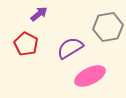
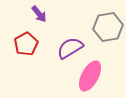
purple arrow: rotated 90 degrees clockwise
red pentagon: rotated 15 degrees clockwise
pink ellipse: rotated 36 degrees counterclockwise
